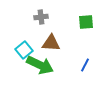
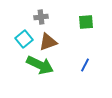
brown triangle: moved 3 px left, 1 px up; rotated 24 degrees counterclockwise
cyan square: moved 11 px up
